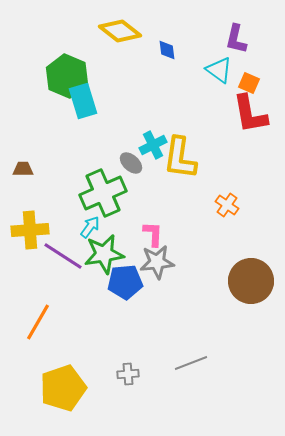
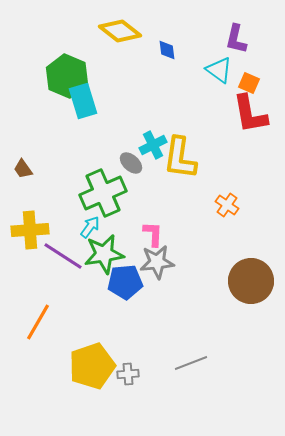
brown trapezoid: rotated 125 degrees counterclockwise
yellow pentagon: moved 29 px right, 22 px up
